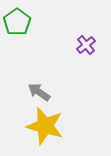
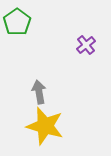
gray arrow: rotated 45 degrees clockwise
